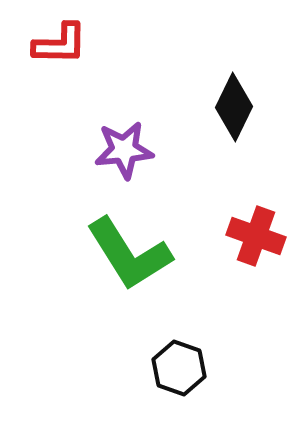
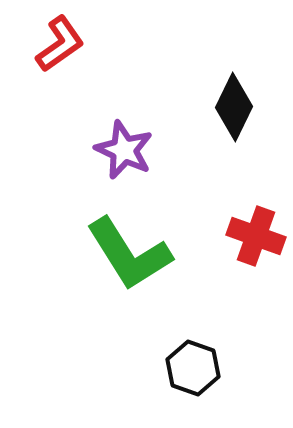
red L-shape: rotated 36 degrees counterclockwise
purple star: rotated 30 degrees clockwise
black hexagon: moved 14 px right
